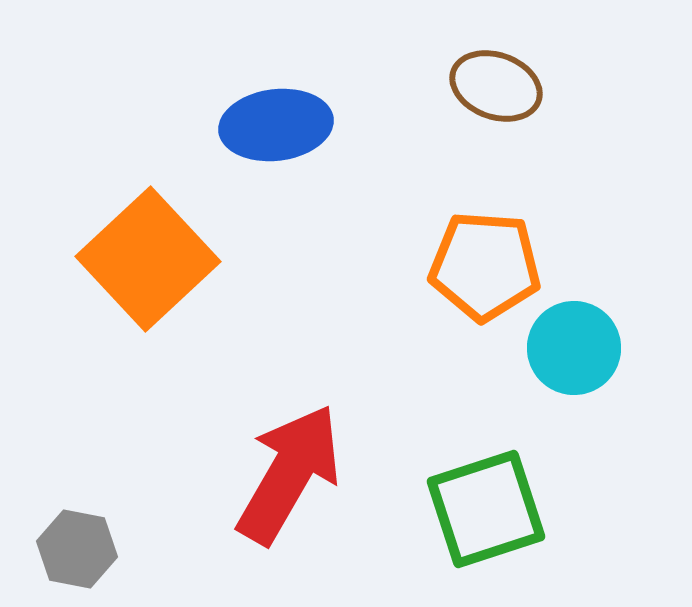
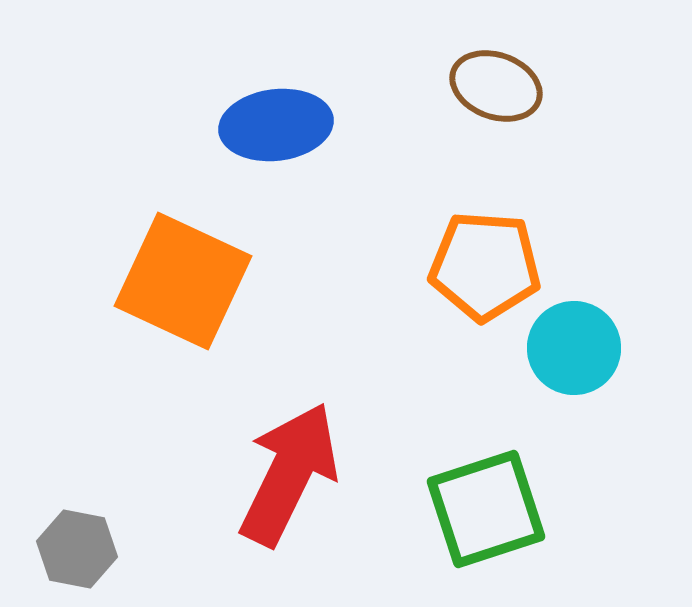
orange square: moved 35 px right, 22 px down; rotated 22 degrees counterclockwise
red arrow: rotated 4 degrees counterclockwise
